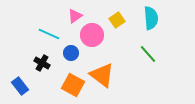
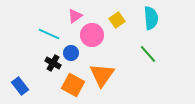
black cross: moved 11 px right
orange triangle: rotated 28 degrees clockwise
